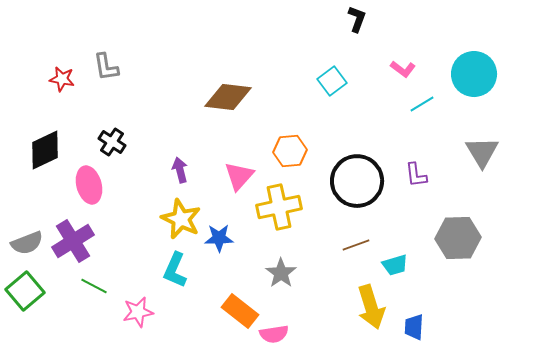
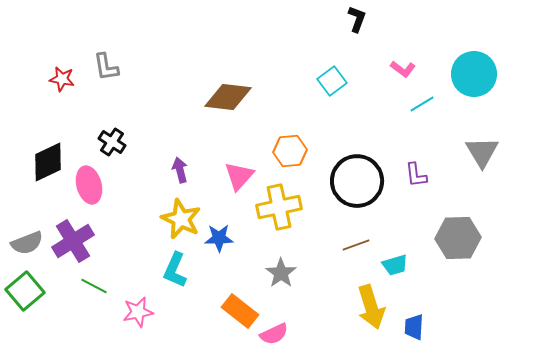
black diamond: moved 3 px right, 12 px down
pink semicircle: rotated 16 degrees counterclockwise
